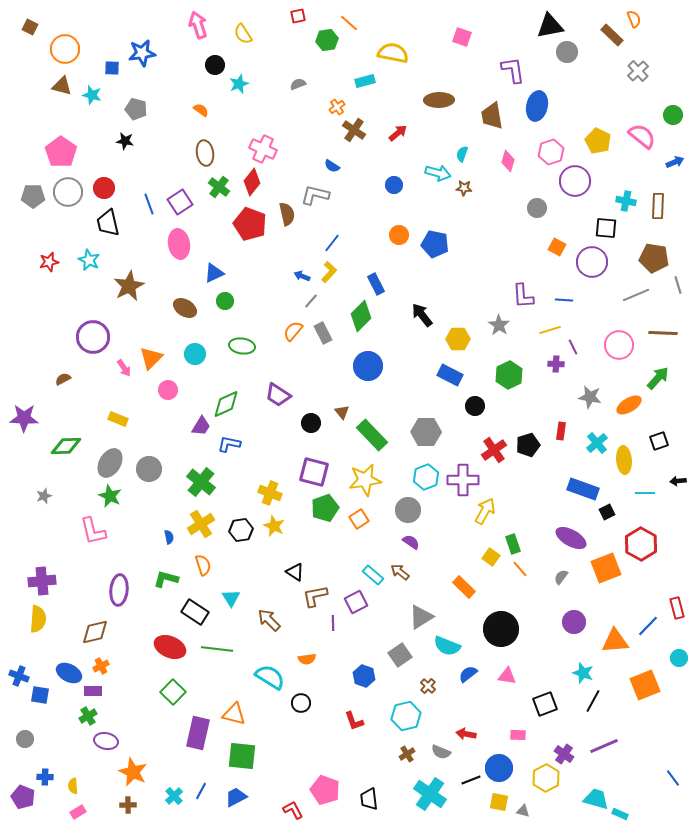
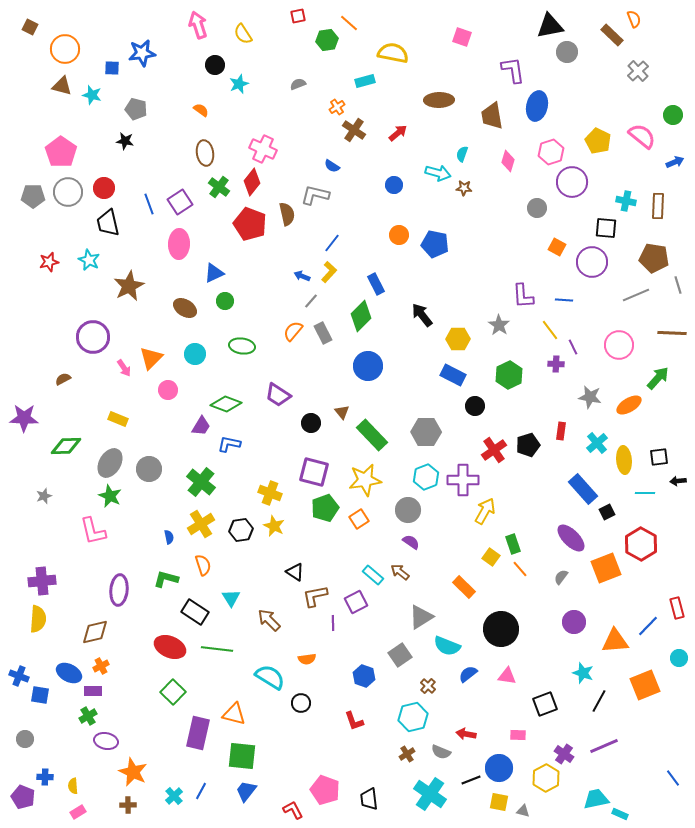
purple circle at (575, 181): moved 3 px left, 1 px down
pink ellipse at (179, 244): rotated 12 degrees clockwise
yellow line at (550, 330): rotated 70 degrees clockwise
brown line at (663, 333): moved 9 px right
blue rectangle at (450, 375): moved 3 px right
green diamond at (226, 404): rotated 44 degrees clockwise
black square at (659, 441): moved 16 px down; rotated 12 degrees clockwise
blue rectangle at (583, 489): rotated 28 degrees clockwise
purple ellipse at (571, 538): rotated 16 degrees clockwise
black line at (593, 701): moved 6 px right
cyan hexagon at (406, 716): moved 7 px right, 1 px down
blue trapezoid at (236, 797): moved 10 px right, 6 px up; rotated 25 degrees counterclockwise
cyan trapezoid at (596, 799): rotated 28 degrees counterclockwise
